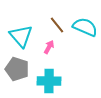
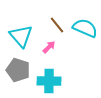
cyan semicircle: moved 1 px down
pink arrow: rotated 16 degrees clockwise
gray pentagon: moved 1 px right, 1 px down
